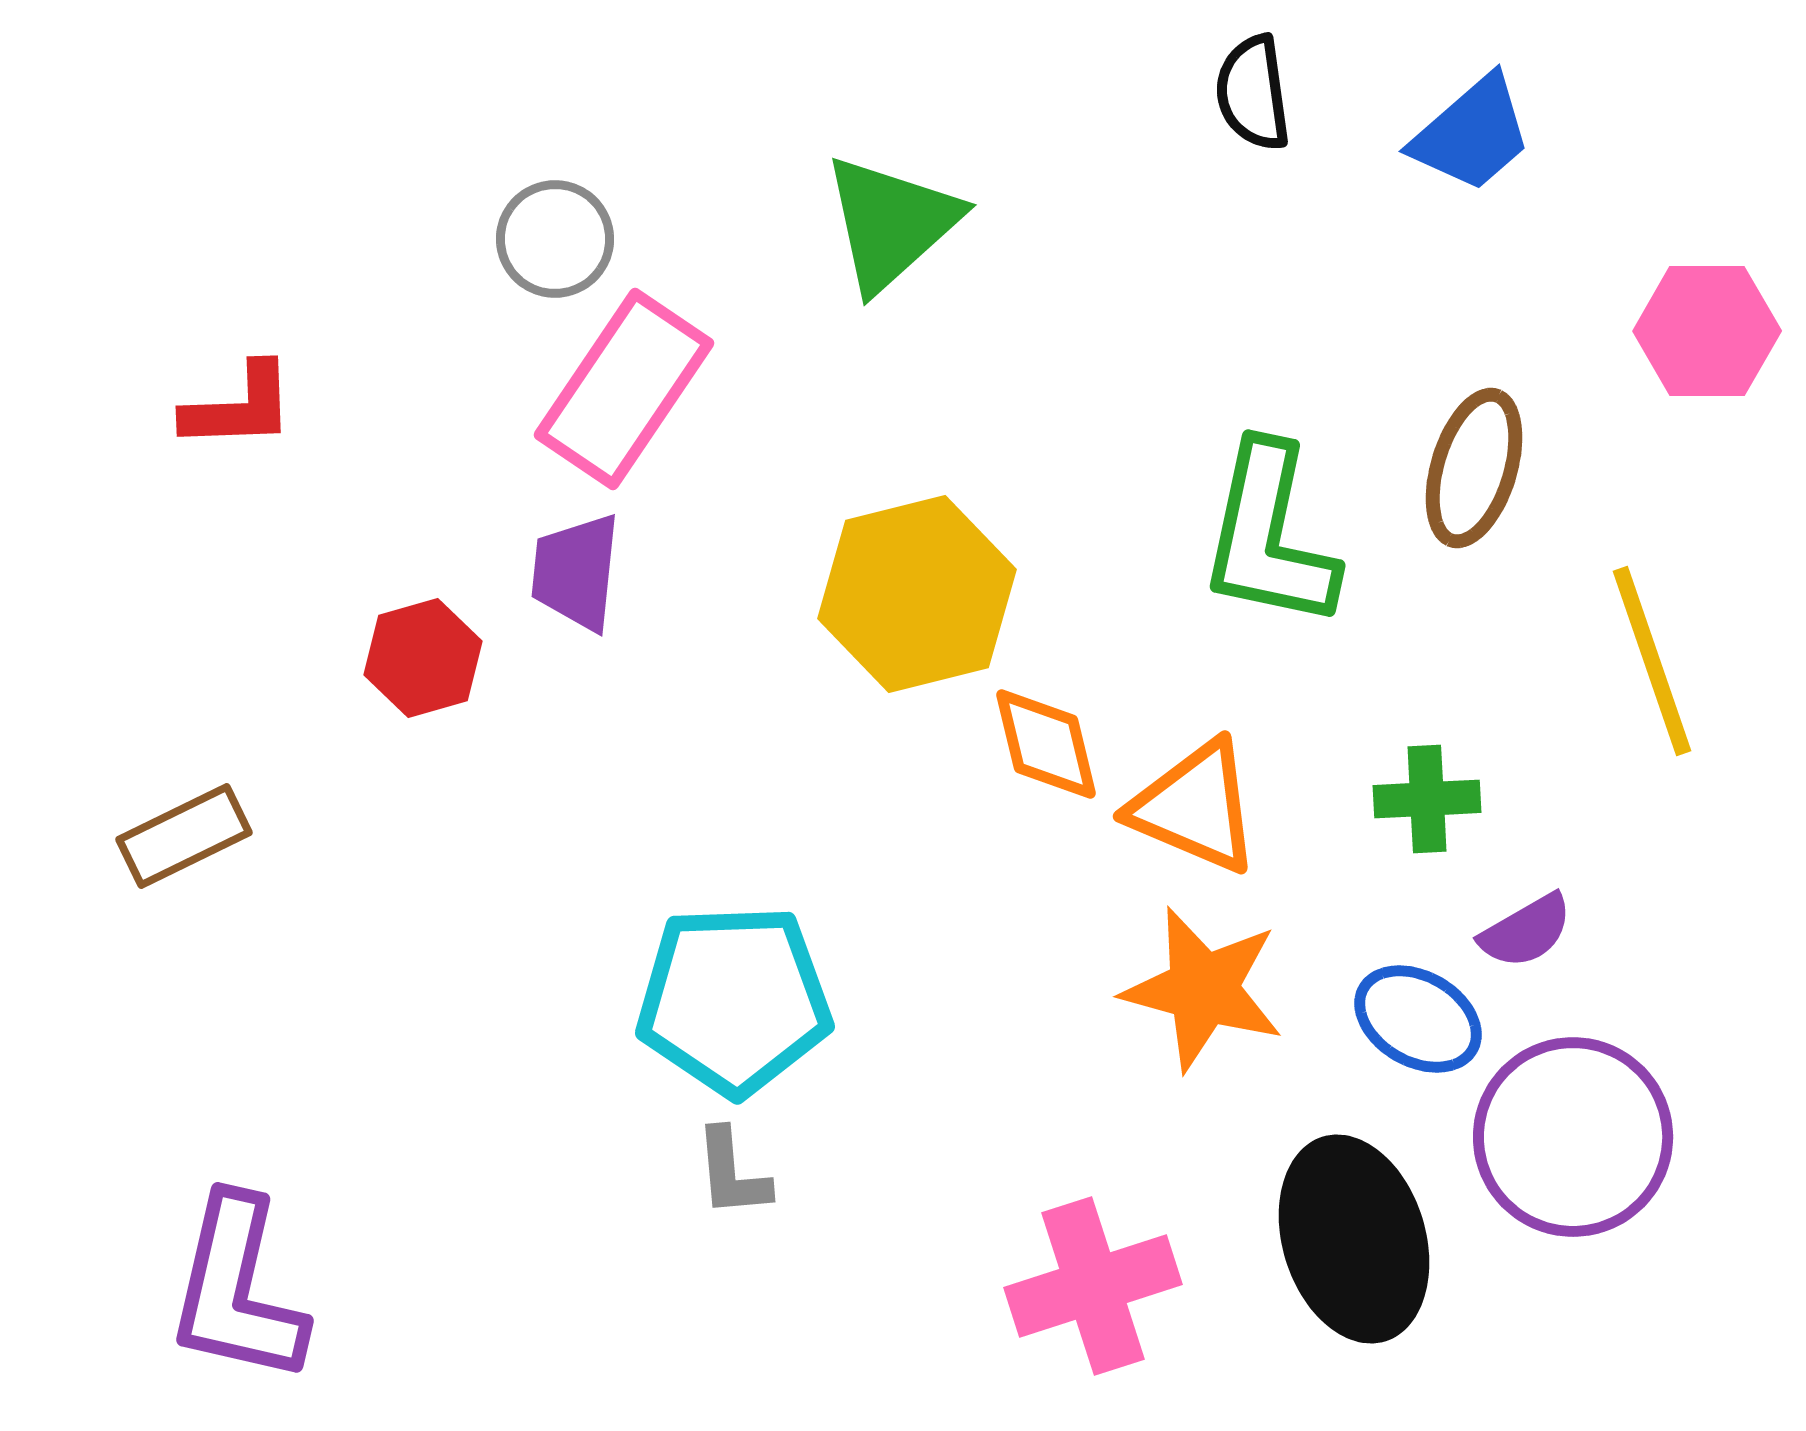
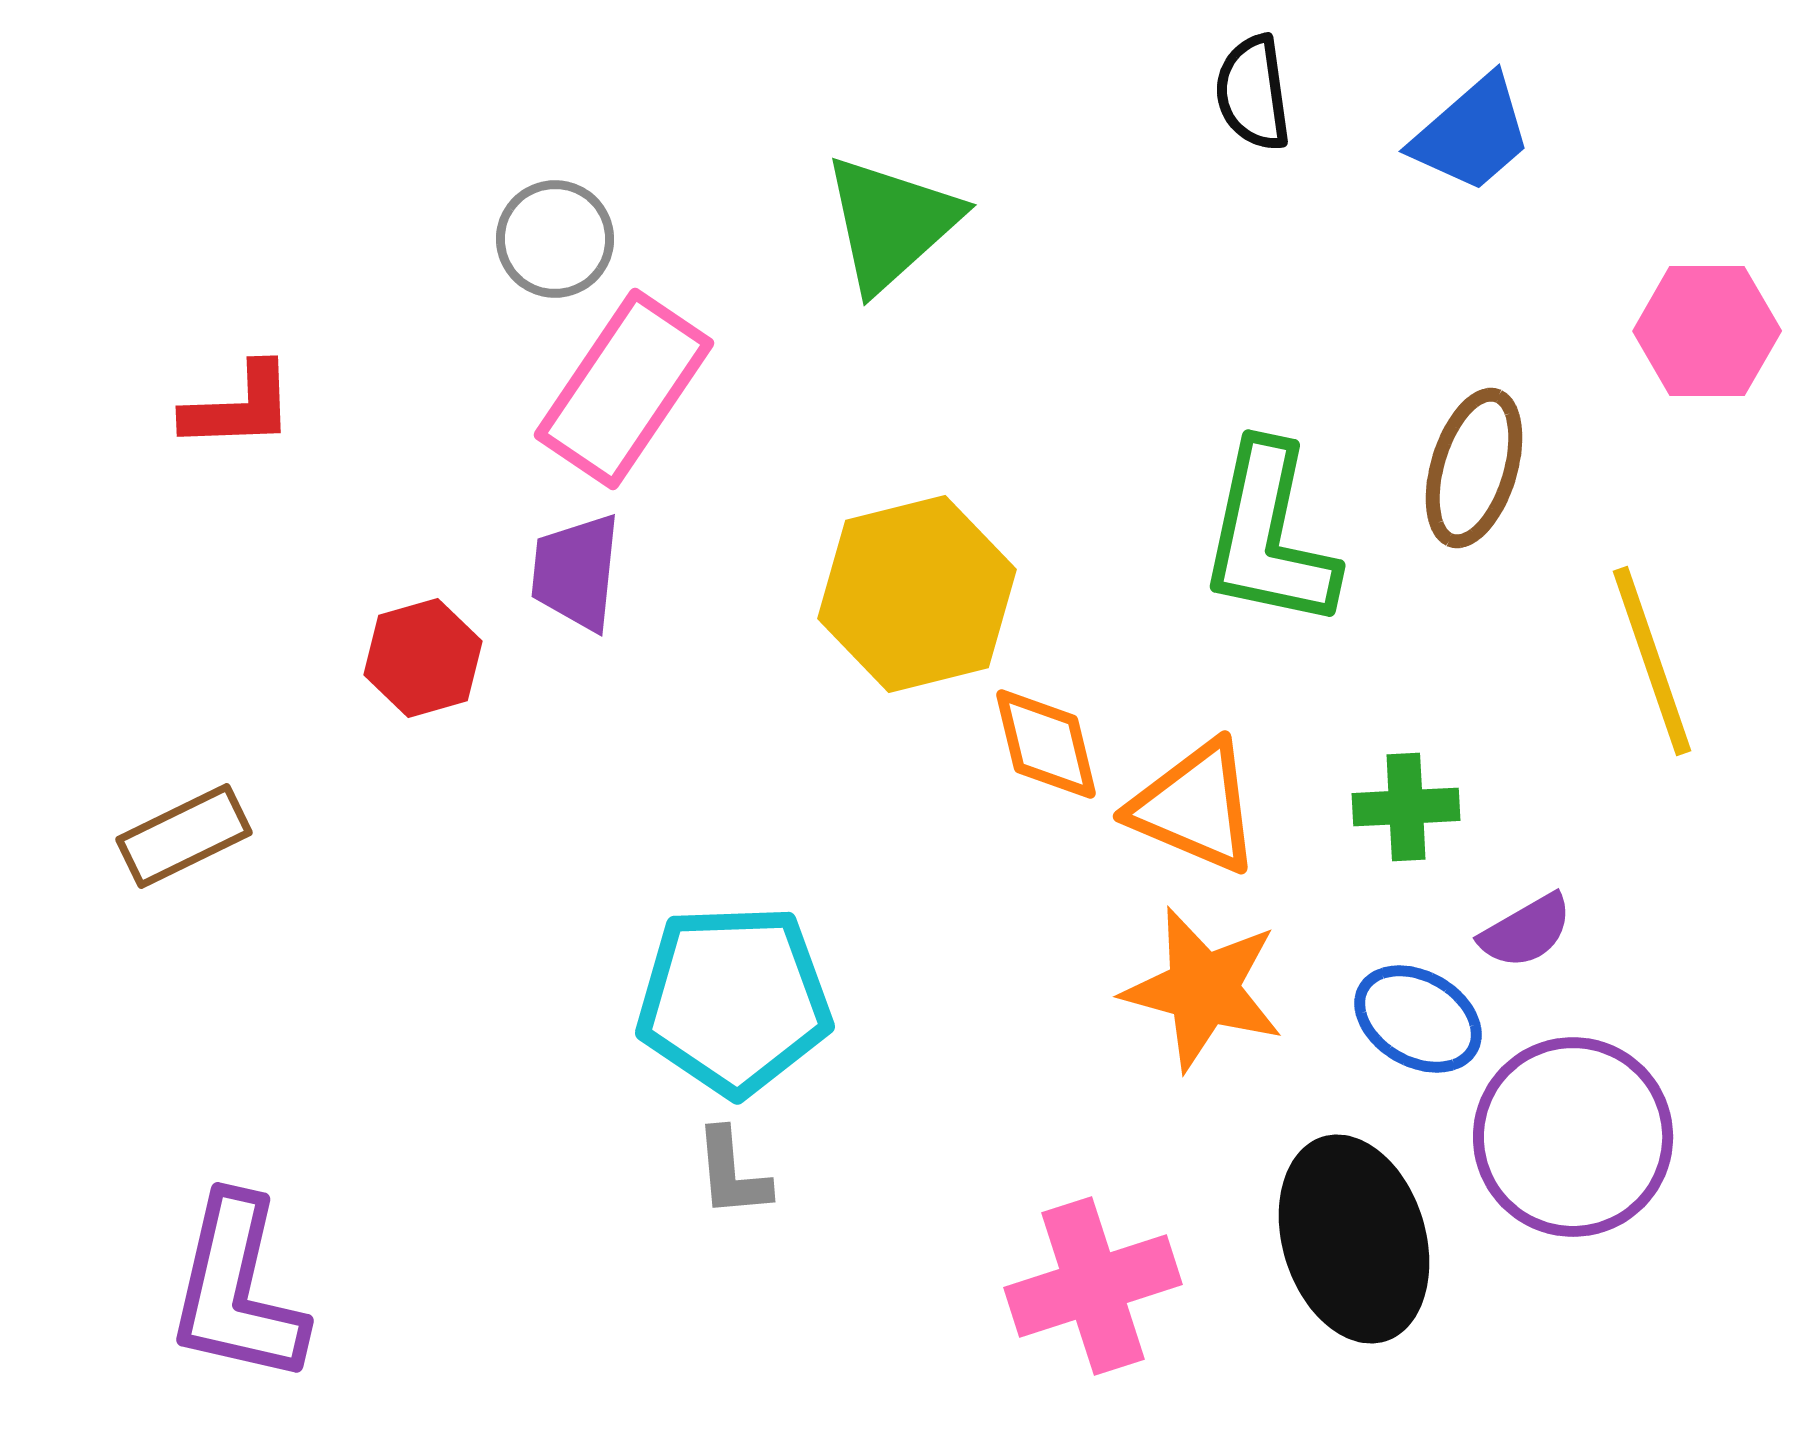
green cross: moved 21 px left, 8 px down
